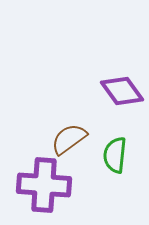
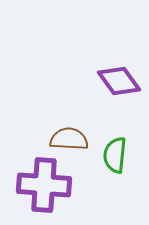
purple diamond: moved 3 px left, 10 px up
brown semicircle: rotated 39 degrees clockwise
